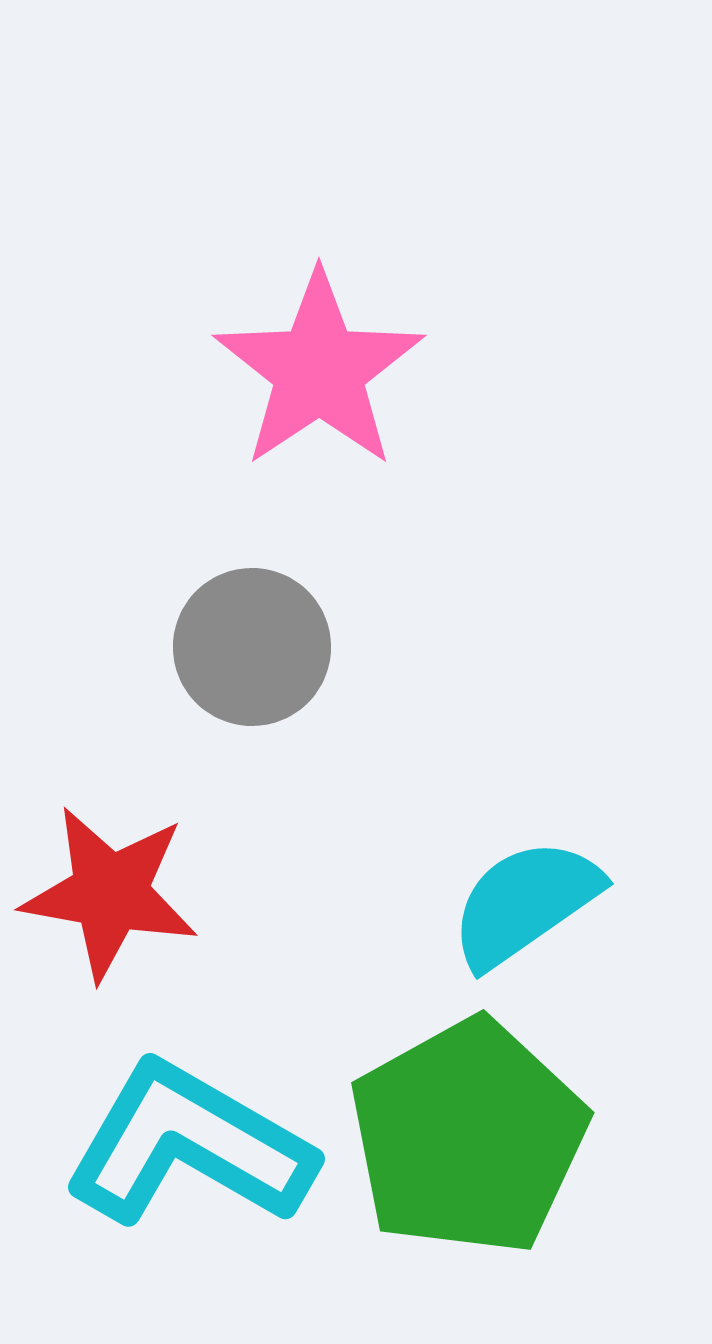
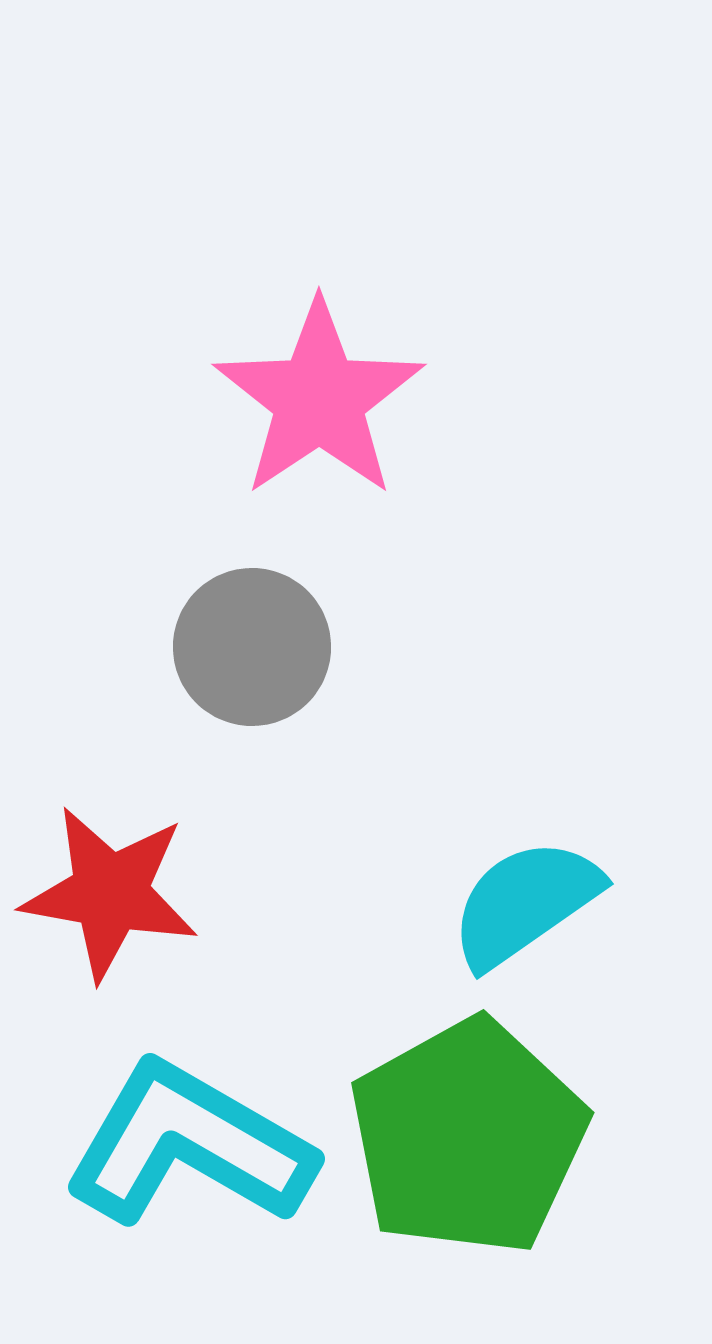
pink star: moved 29 px down
